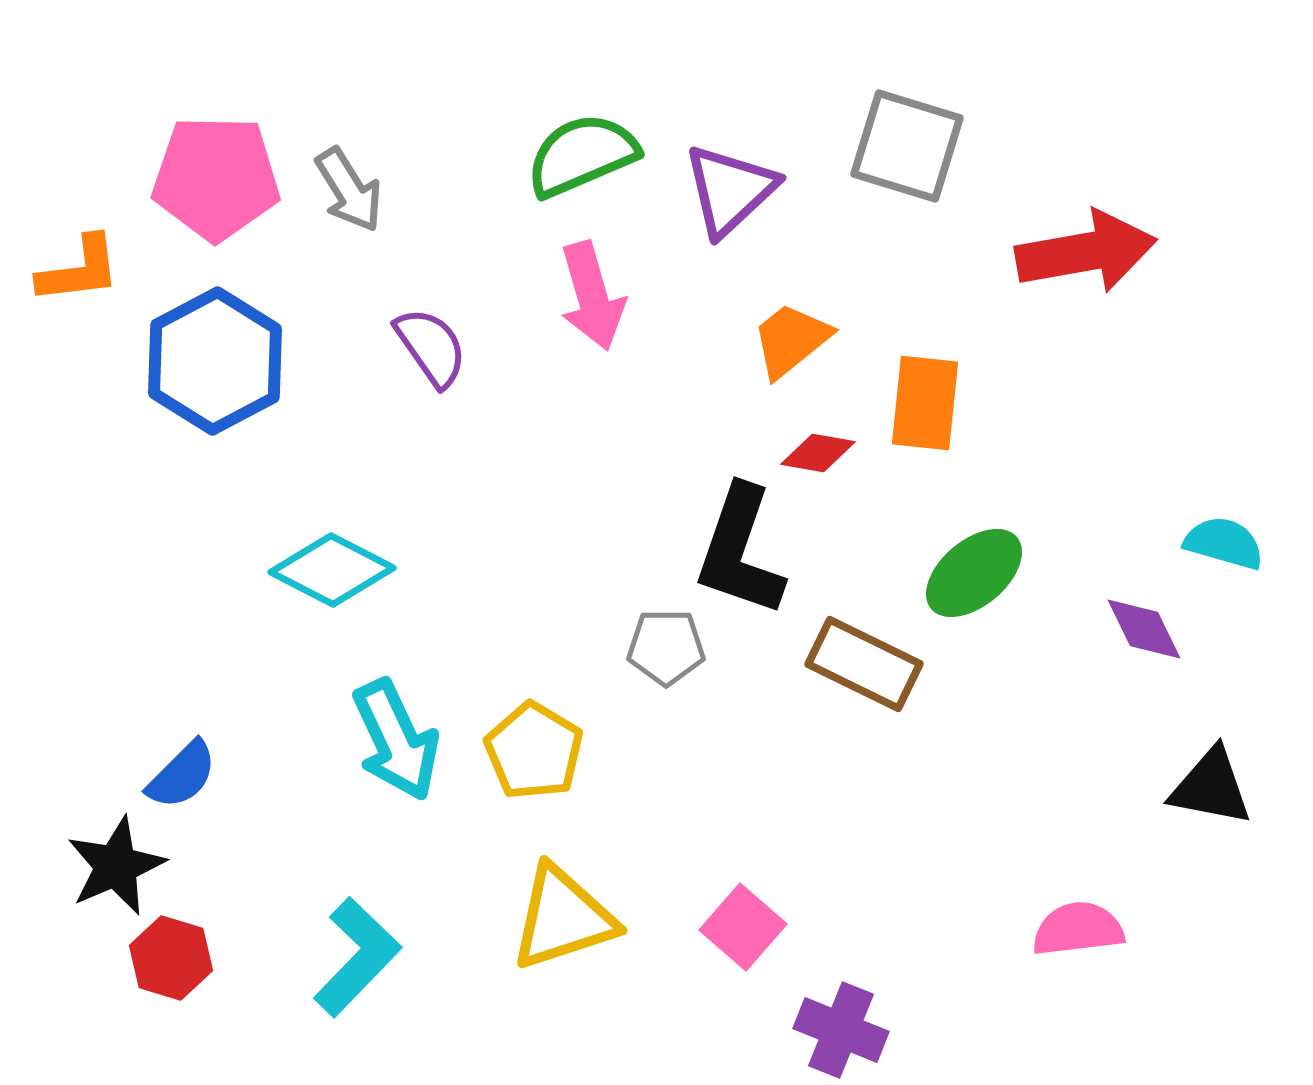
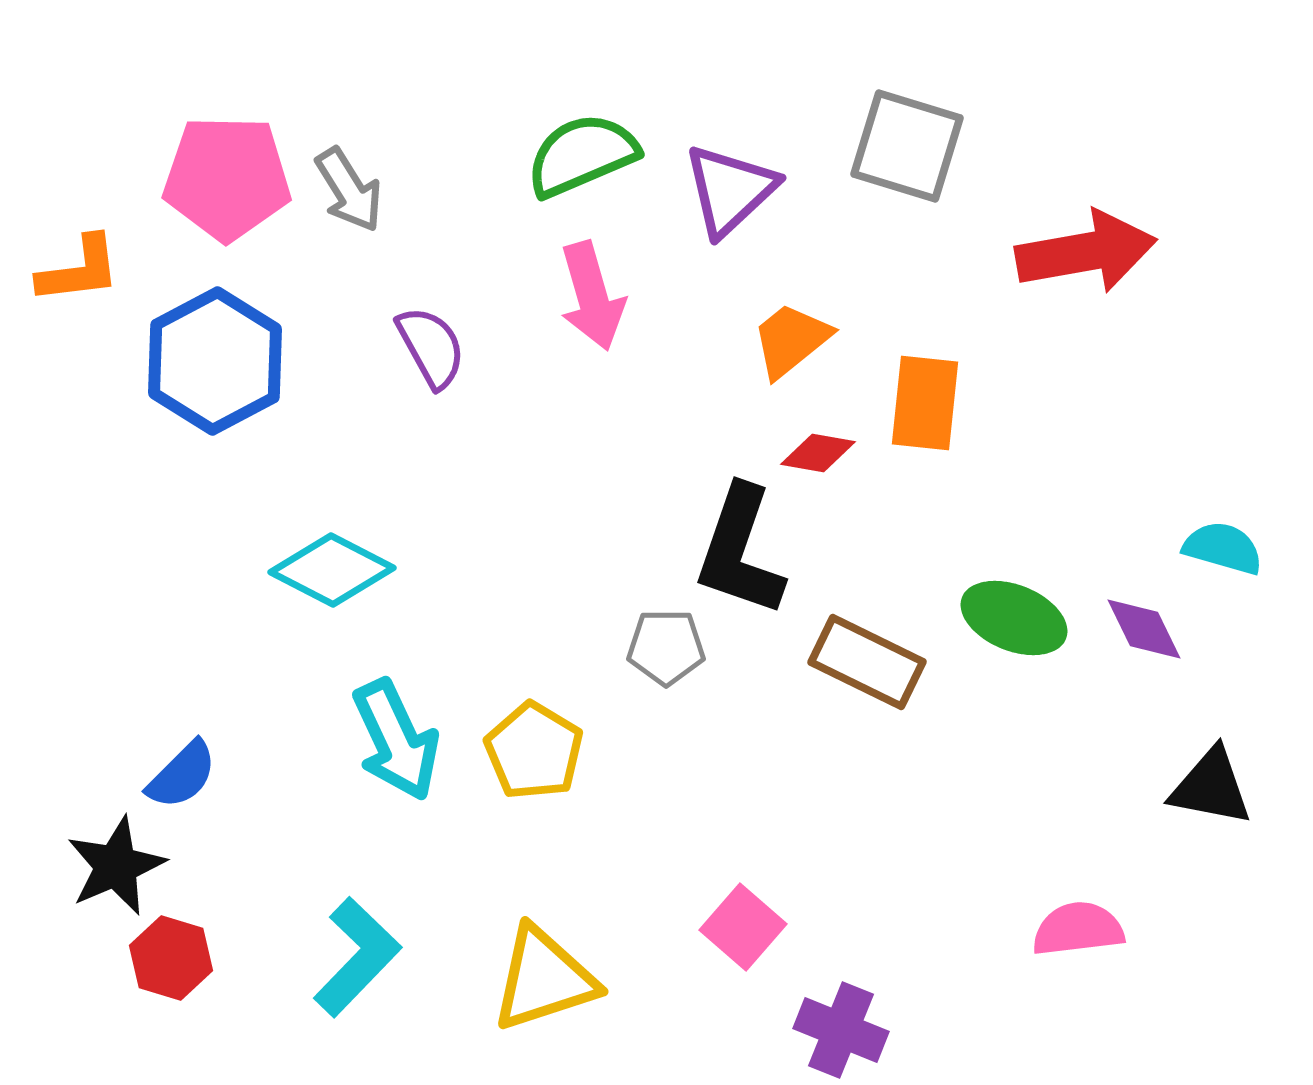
pink pentagon: moved 11 px right
purple semicircle: rotated 6 degrees clockwise
cyan semicircle: moved 1 px left, 5 px down
green ellipse: moved 40 px right, 45 px down; rotated 62 degrees clockwise
brown rectangle: moved 3 px right, 2 px up
yellow triangle: moved 19 px left, 61 px down
